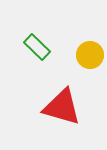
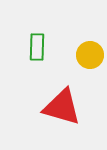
green rectangle: rotated 48 degrees clockwise
